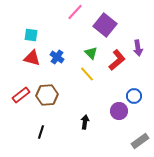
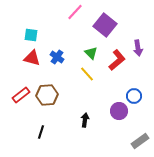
black arrow: moved 2 px up
